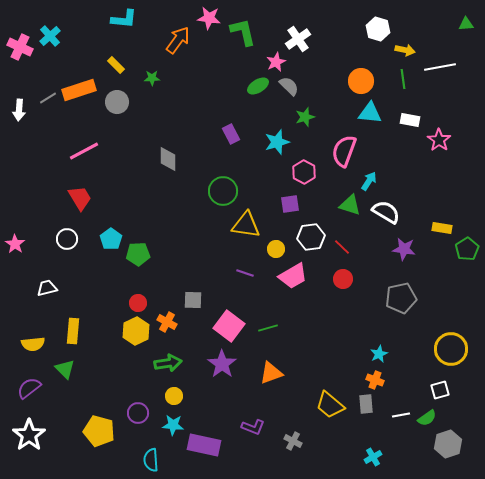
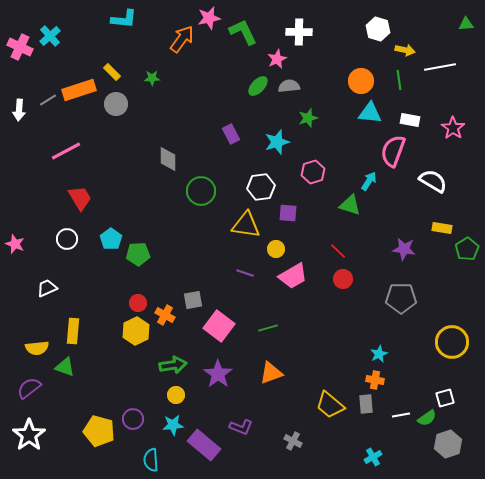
pink star at (209, 18): rotated 20 degrees counterclockwise
green L-shape at (243, 32): rotated 12 degrees counterclockwise
white cross at (298, 39): moved 1 px right, 7 px up; rotated 35 degrees clockwise
orange arrow at (178, 40): moved 4 px right, 1 px up
pink star at (276, 62): moved 1 px right, 3 px up
yellow rectangle at (116, 65): moved 4 px left, 7 px down
green line at (403, 79): moved 4 px left, 1 px down
green ellipse at (258, 86): rotated 15 degrees counterclockwise
gray semicircle at (289, 86): rotated 50 degrees counterclockwise
gray line at (48, 98): moved 2 px down
gray circle at (117, 102): moved 1 px left, 2 px down
green star at (305, 117): moved 3 px right, 1 px down
pink star at (439, 140): moved 14 px right, 12 px up
pink line at (84, 151): moved 18 px left
pink semicircle at (344, 151): moved 49 px right
pink hexagon at (304, 172): moved 9 px right; rotated 15 degrees clockwise
green circle at (223, 191): moved 22 px left
purple square at (290, 204): moved 2 px left, 9 px down; rotated 12 degrees clockwise
white semicircle at (386, 212): moved 47 px right, 31 px up
white hexagon at (311, 237): moved 50 px left, 50 px up
pink star at (15, 244): rotated 12 degrees counterclockwise
red line at (342, 247): moved 4 px left, 4 px down
white trapezoid at (47, 288): rotated 10 degrees counterclockwise
gray pentagon at (401, 298): rotated 12 degrees clockwise
gray square at (193, 300): rotated 12 degrees counterclockwise
orange cross at (167, 322): moved 2 px left, 7 px up
pink square at (229, 326): moved 10 px left
yellow semicircle at (33, 344): moved 4 px right, 4 px down
yellow circle at (451, 349): moved 1 px right, 7 px up
green arrow at (168, 363): moved 5 px right, 2 px down
purple star at (222, 364): moved 4 px left, 10 px down
green triangle at (65, 369): moved 2 px up; rotated 25 degrees counterclockwise
orange cross at (375, 380): rotated 12 degrees counterclockwise
white square at (440, 390): moved 5 px right, 8 px down
yellow circle at (174, 396): moved 2 px right, 1 px up
purple circle at (138, 413): moved 5 px left, 6 px down
cyan star at (173, 425): rotated 10 degrees counterclockwise
purple L-shape at (253, 427): moved 12 px left
purple rectangle at (204, 445): rotated 28 degrees clockwise
